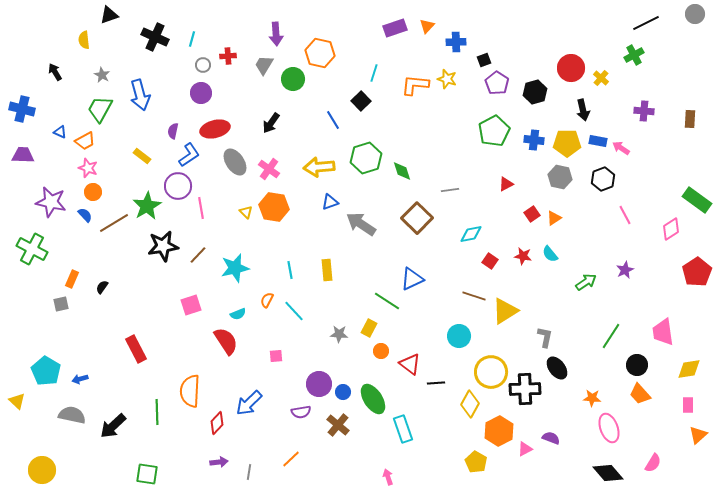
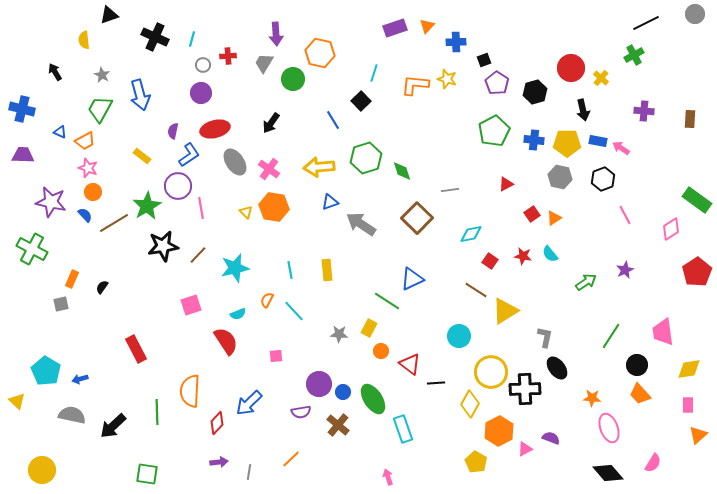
gray trapezoid at (264, 65): moved 2 px up
brown line at (474, 296): moved 2 px right, 6 px up; rotated 15 degrees clockwise
